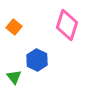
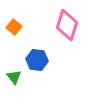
blue hexagon: rotated 20 degrees counterclockwise
